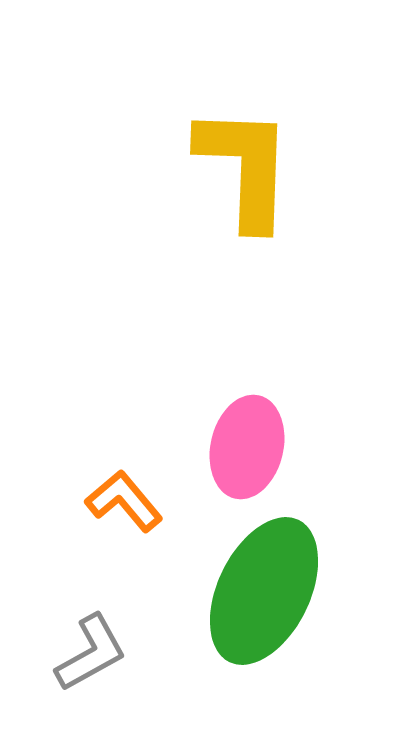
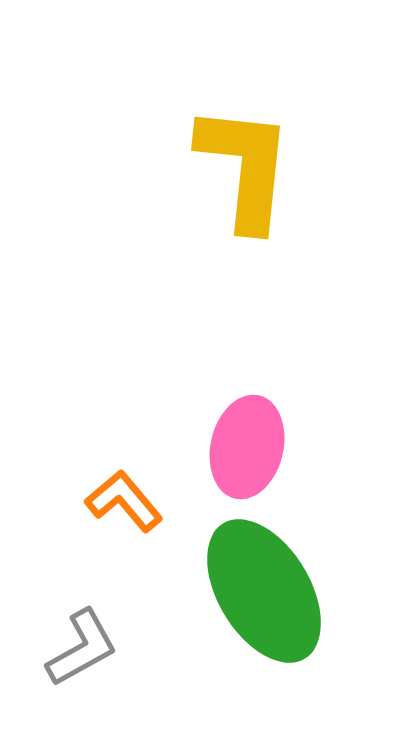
yellow L-shape: rotated 4 degrees clockwise
green ellipse: rotated 57 degrees counterclockwise
gray L-shape: moved 9 px left, 5 px up
